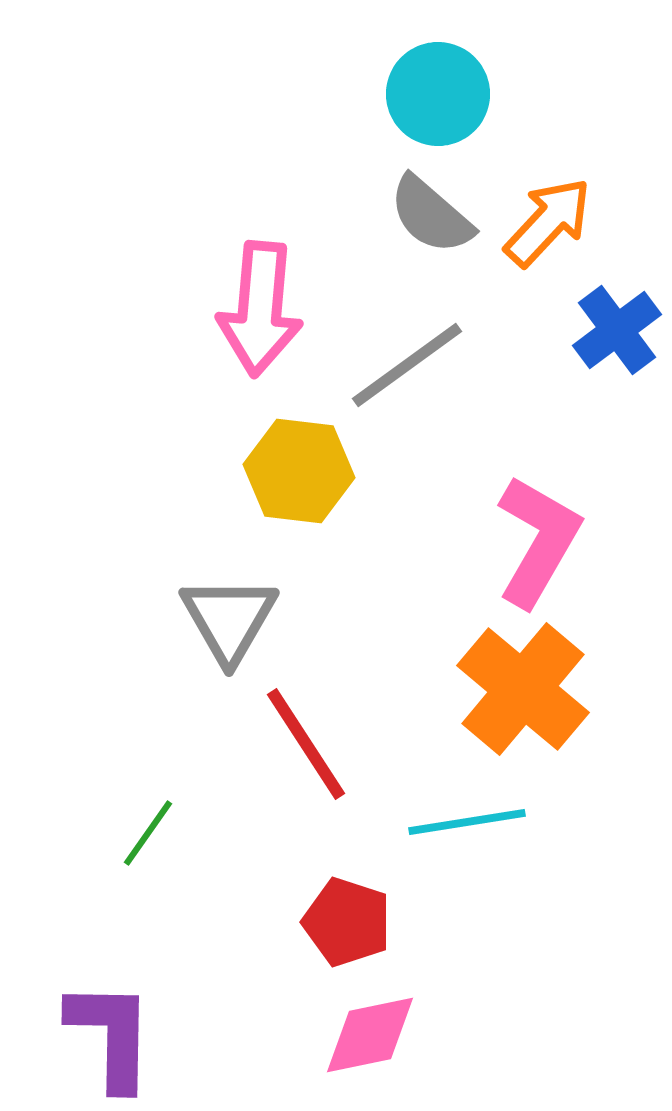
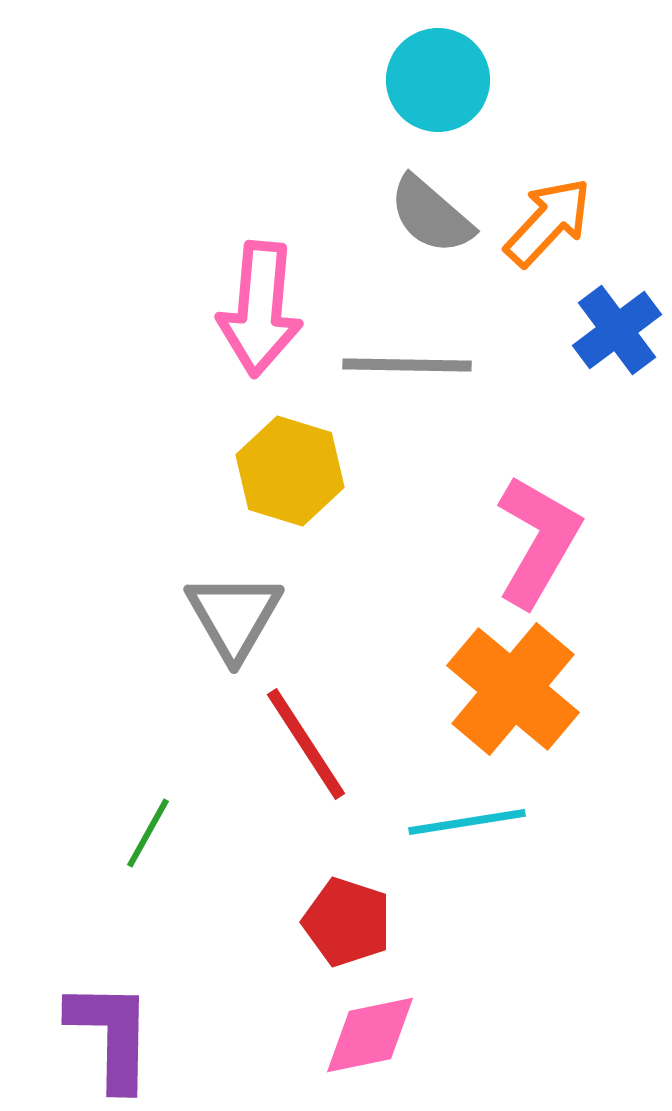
cyan circle: moved 14 px up
gray line: rotated 37 degrees clockwise
yellow hexagon: moved 9 px left; rotated 10 degrees clockwise
gray triangle: moved 5 px right, 3 px up
orange cross: moved 10 px left
green line: rotated 6 degrees counterclockwise
